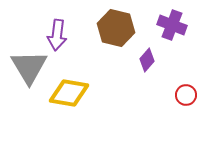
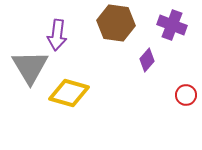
brown hexagon: moved 5 px up; rotated 6 degrees counterclockwise
gray triangle: moved 1 px right
yellow diamond: rotated 6 degrees clockwise
